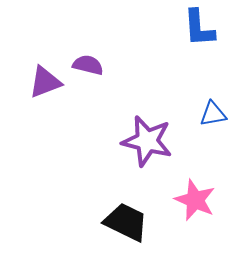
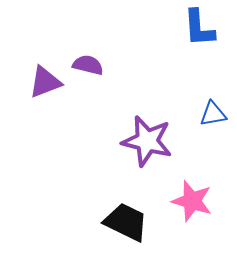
pink star: moved 3 px left, 1 px down; rotated 6 degrees counterclockwise
